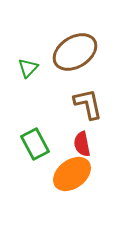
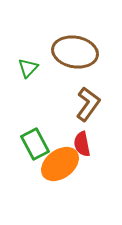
brown ellipse: rotated 42 degrees clockwise
brown L-shape: rotated 48 degrees clockwise
orange ellipse: moved 12 px left, 10 px up
